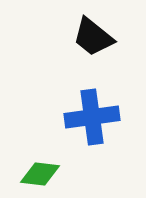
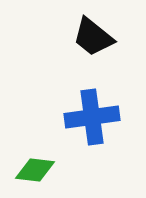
green diamond: moved 5 px left, 4 px up
